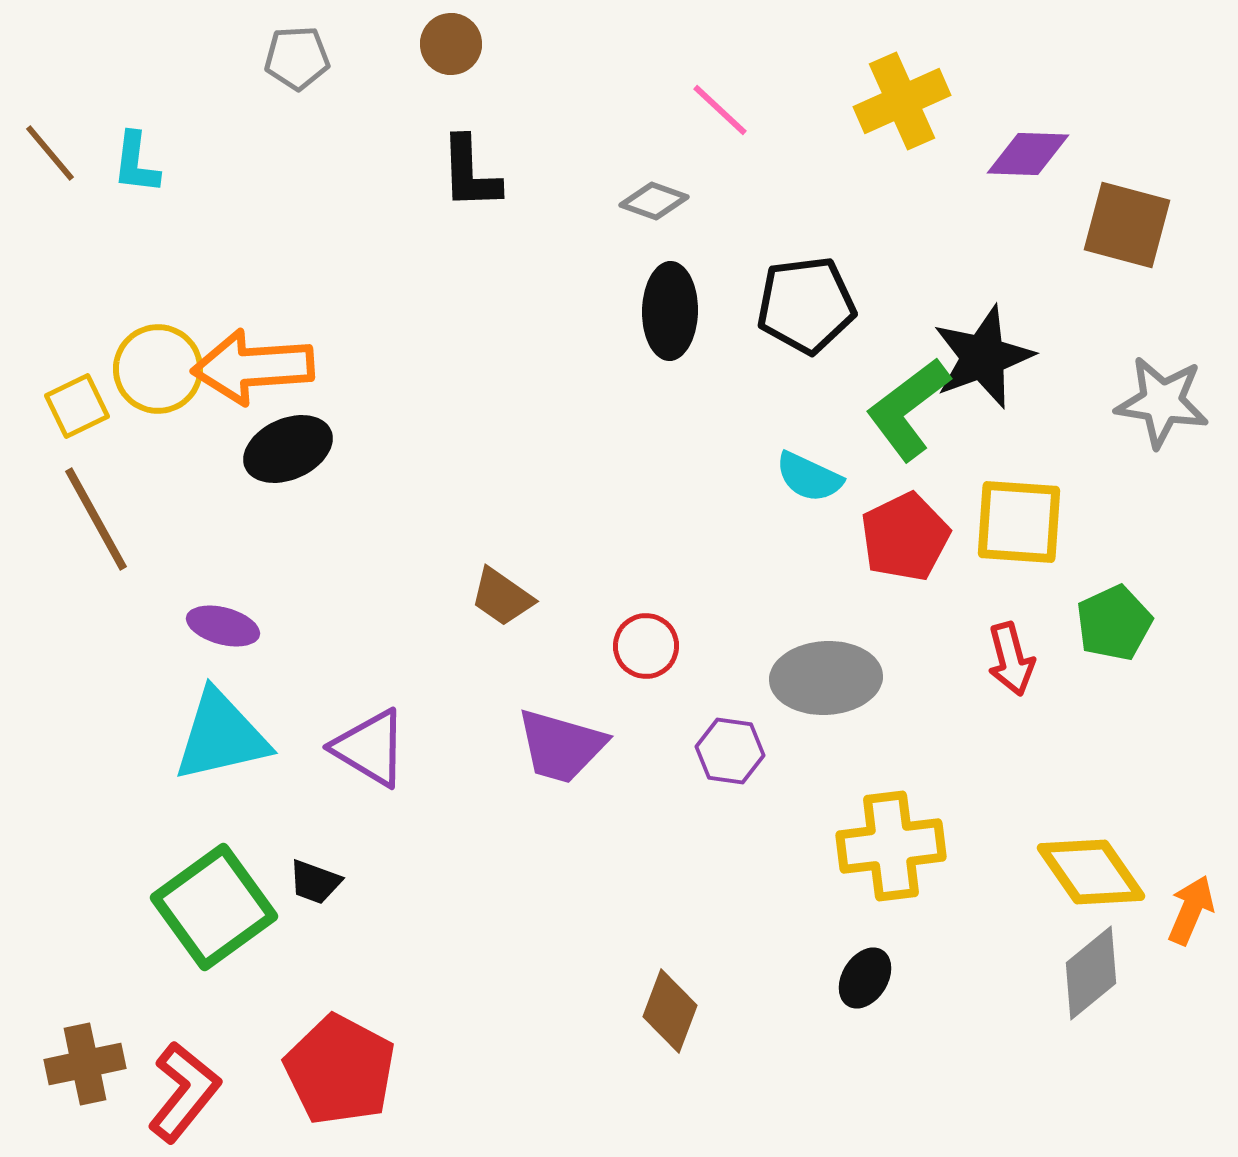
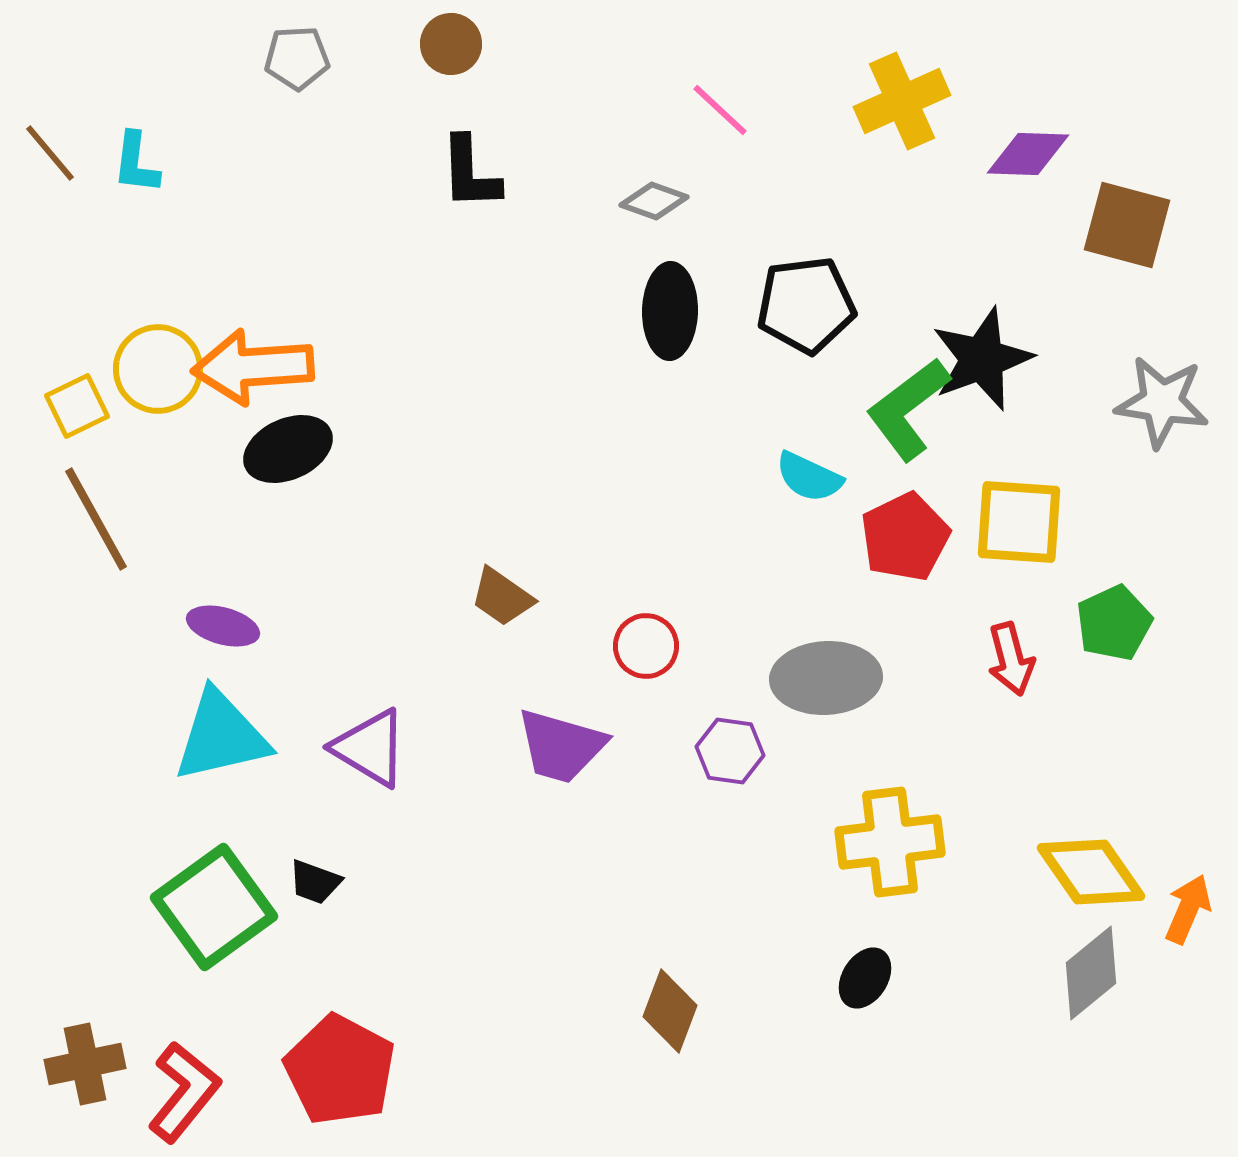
black star at (983, 357): moved 1 px left, 2 px down
yellow cross at (891, 846): moved 1 px left, 4 px up
orange arrow at (1191, 910): moved 3 px left, 1 px up
